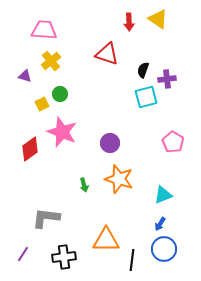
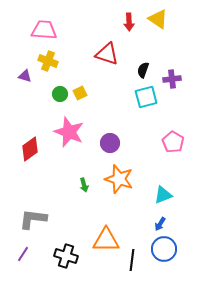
yellow cross: moved 3 px left; rotated 30 degrees counterclockwise
purple cross: moved 5 px right
yellow square: moved 38 px right, 11 px up
pink star: moved 7 px right
gray L-shape: moved 13 px left, 1 px down
black cross: moved 2 px right, 1 px up; rotated 25 degrees clockwise
